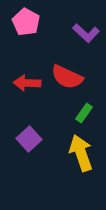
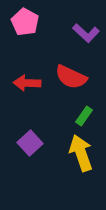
pink pentagon: moved 1 px left
red semicircle: moved 4 px right
green rectangle: moved 3 px down
purple square: moved 1 px right, 4 px down
